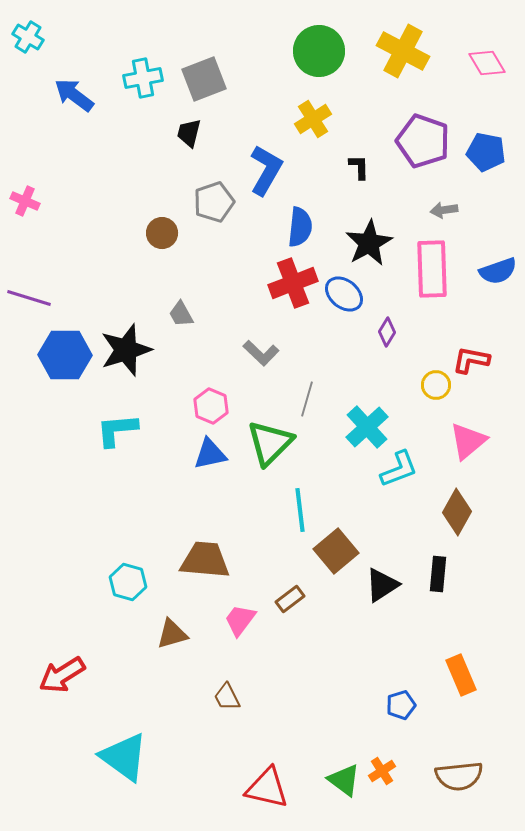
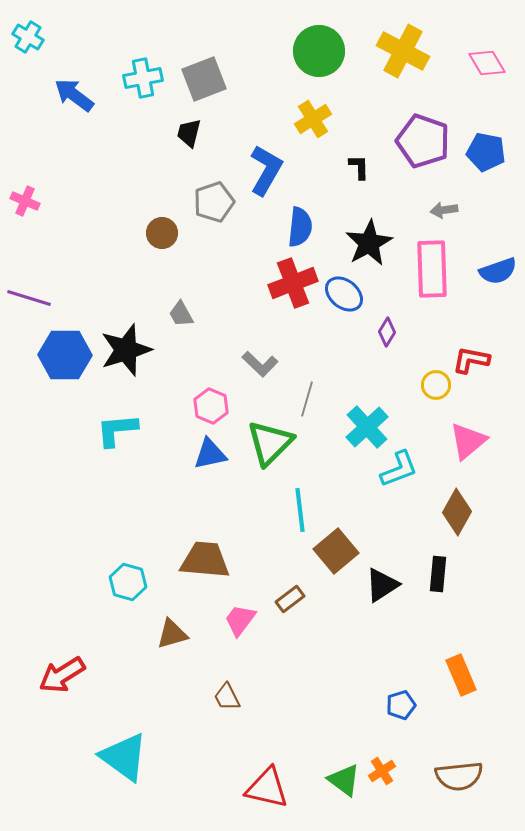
gray L-shape at (261, 353): moved 1 px left, 11 px down
